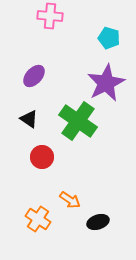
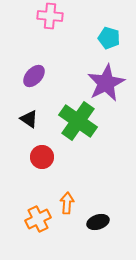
orange arrow: moved 3 px left, 3 px down; rotated 120 degrees counterclockwise
orange cross: rotated 30 degrees clockwise
